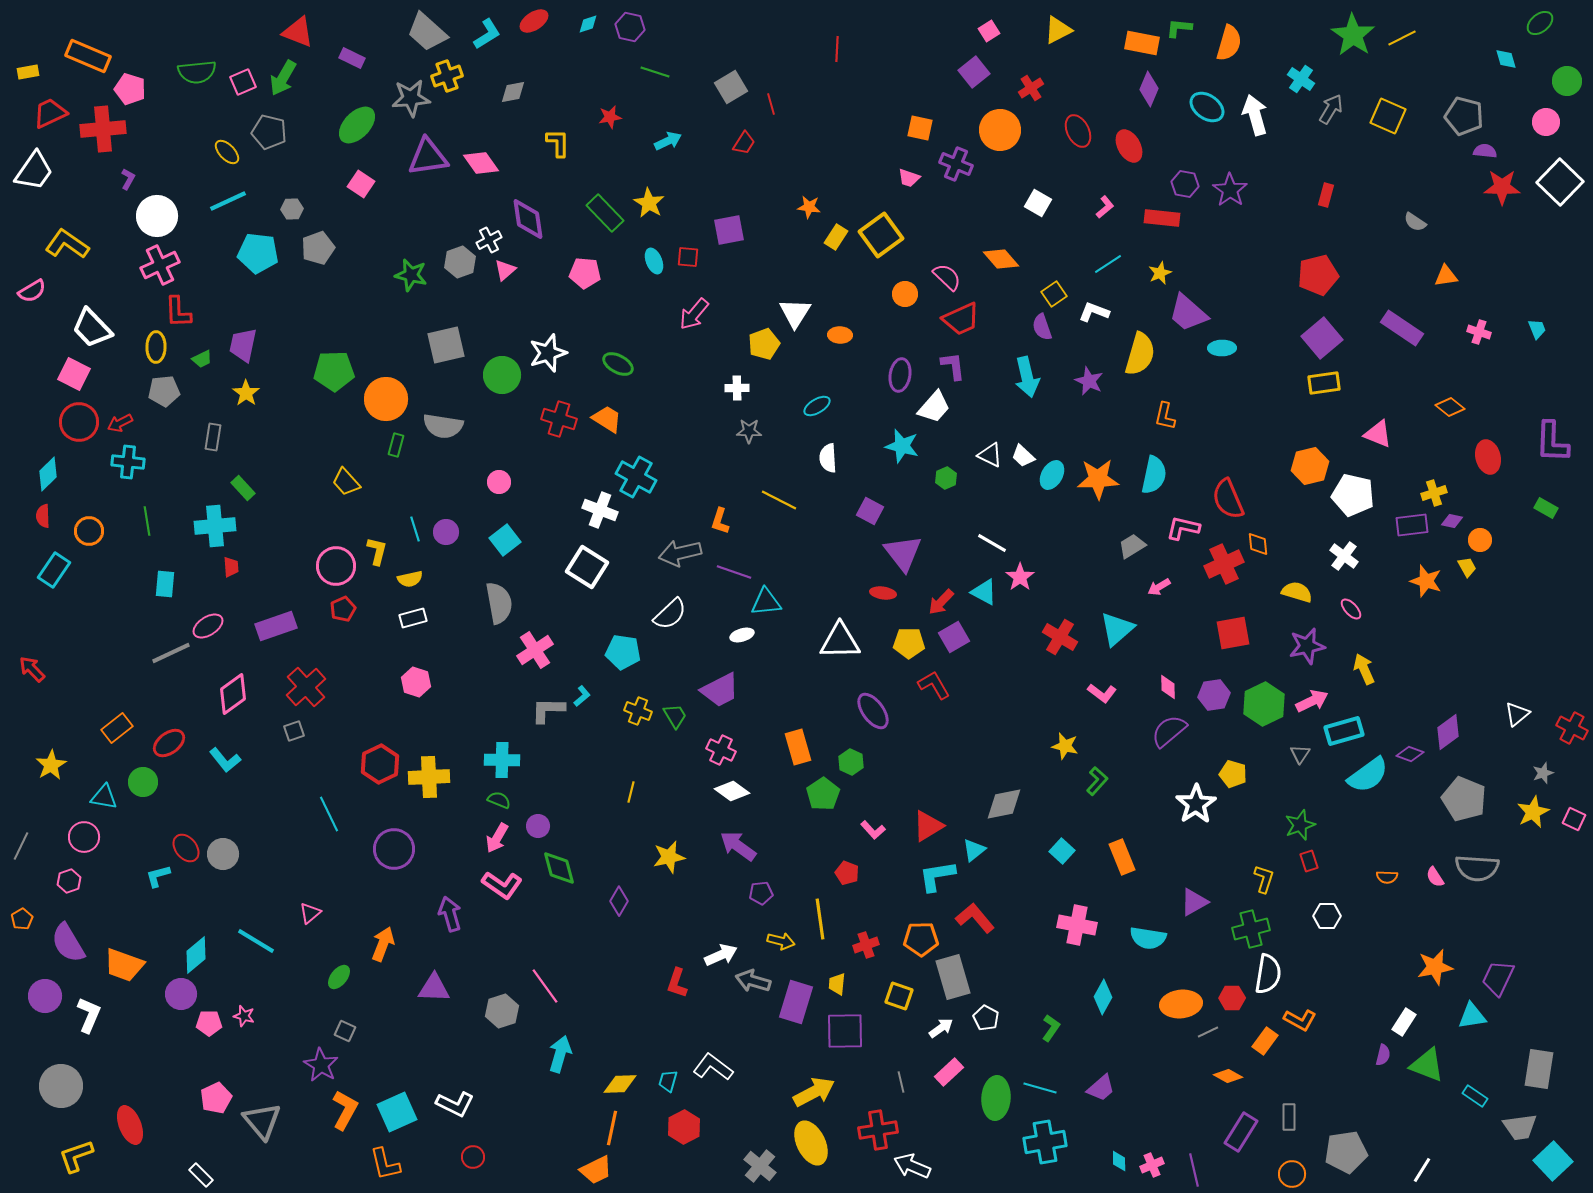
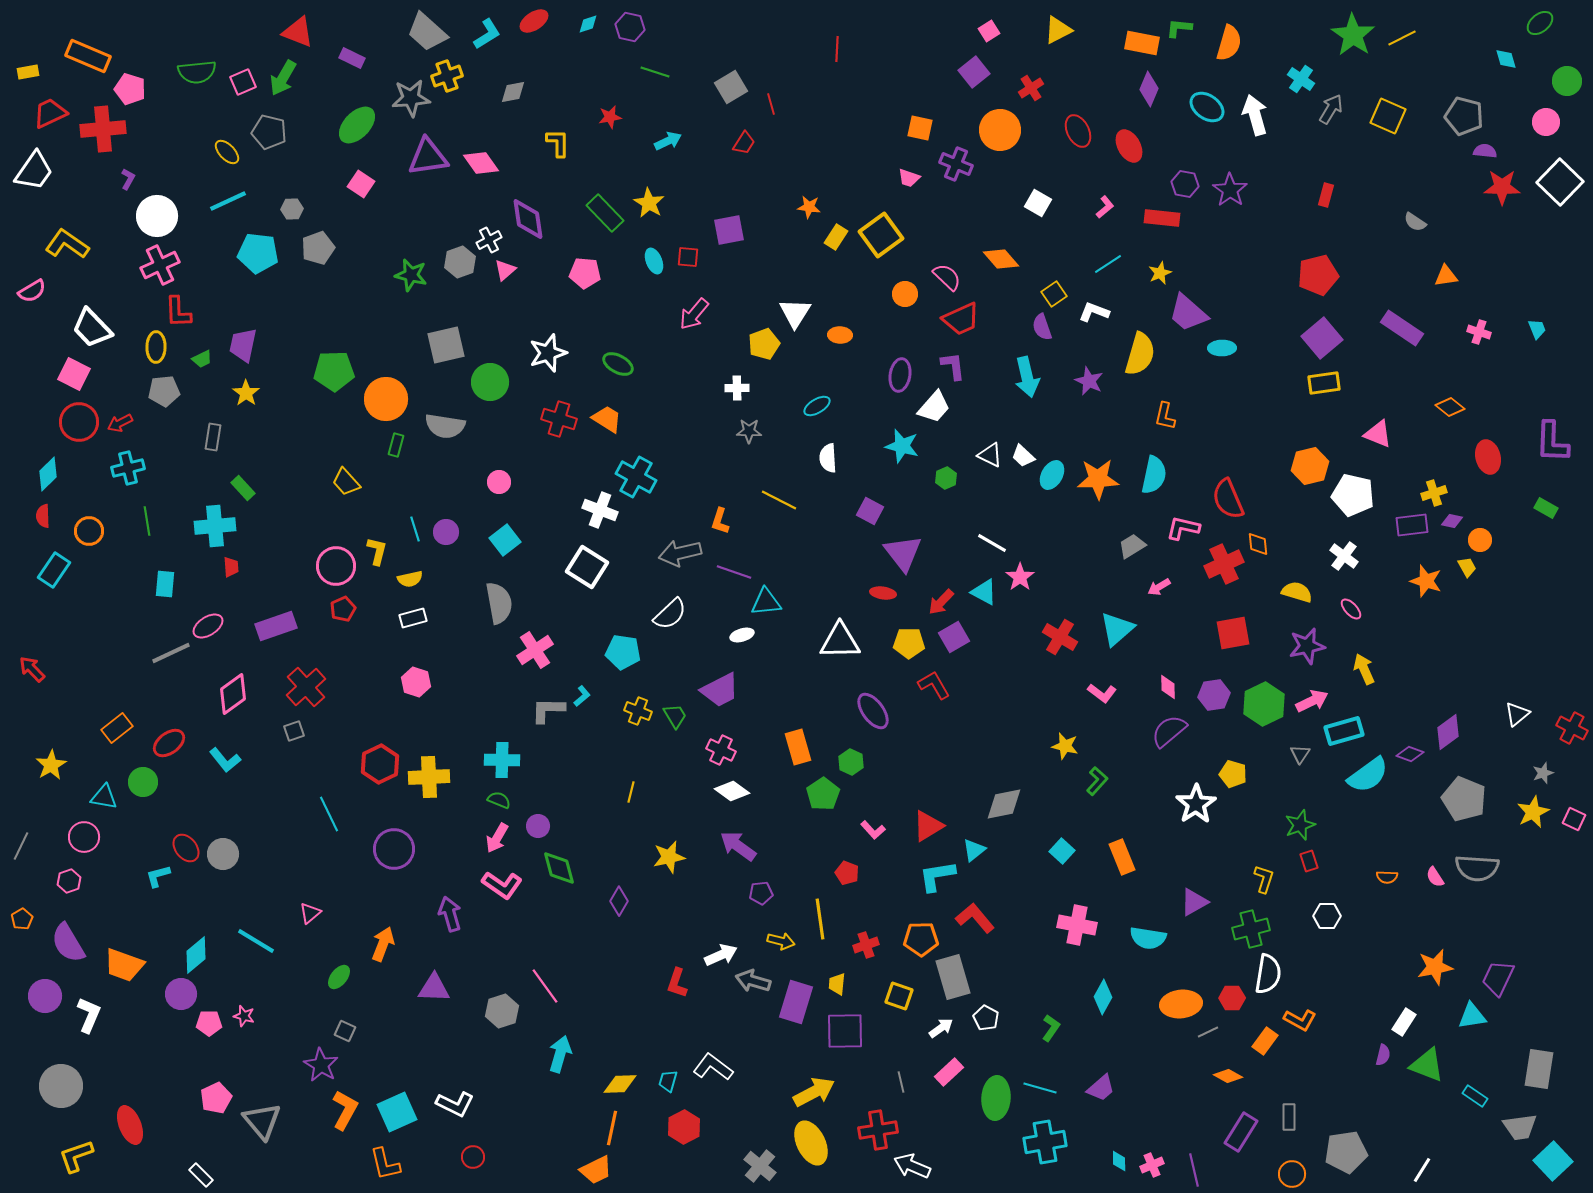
green circle at (502, 375): moved 12 px left, 7 px down
gray semicircle at (443, 426): moved 2 px right
cyan cross at (128, 462): moved 6 px down; rotated 20 degrees counterclockwise
